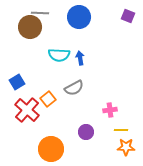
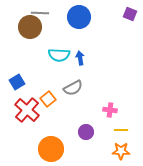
purple square: moved 2 px right, 2 px up
gray semicircle: moved 1 px left
pink cross: rotated 16 degrees clockwise
orange star: moved 5 px left, 4 px down
